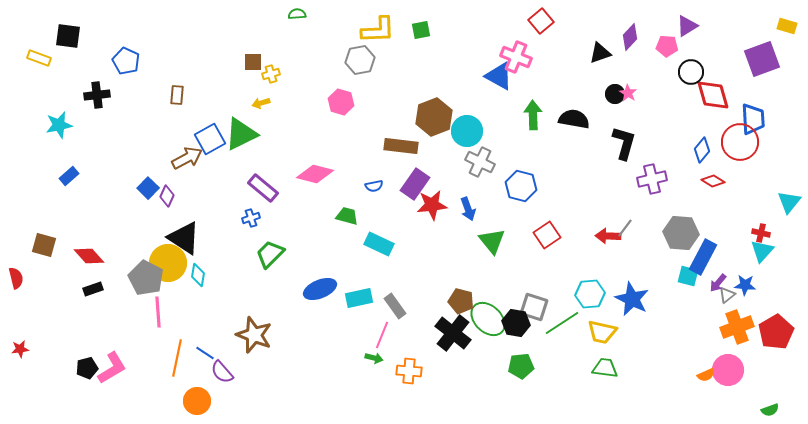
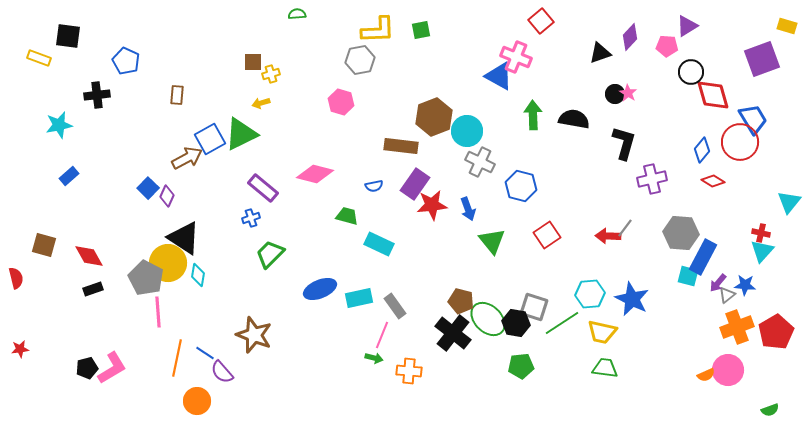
blue trapezoid at (753, 119): rotated 28 degrees counterclockwise
red diamond at (89, 256): rotated 12 degrees clockwise
